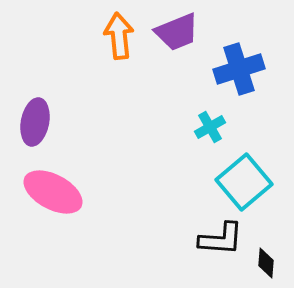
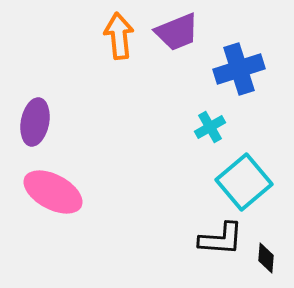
black diamond: moved 5 px up
